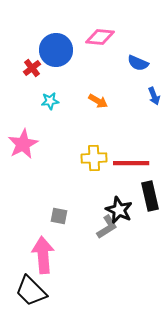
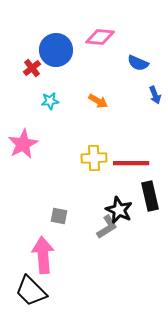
blue arrow: moved 1 px right, 1 px up
